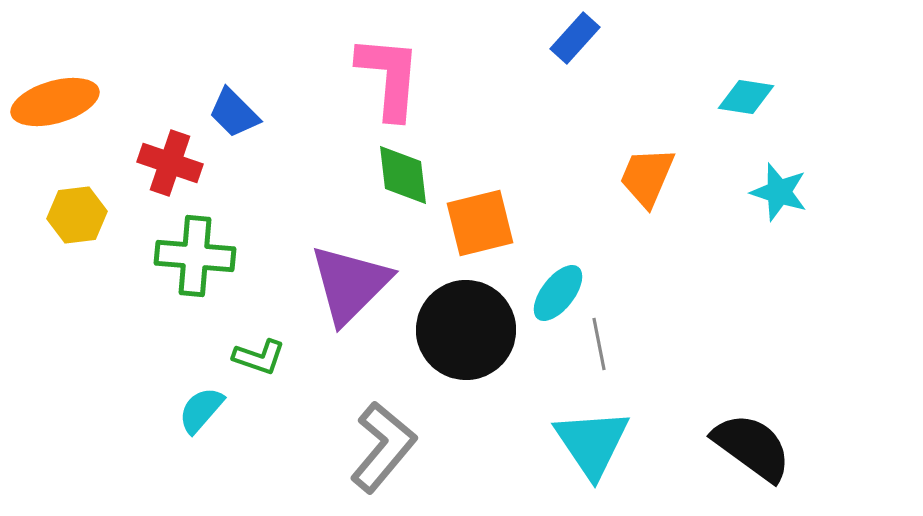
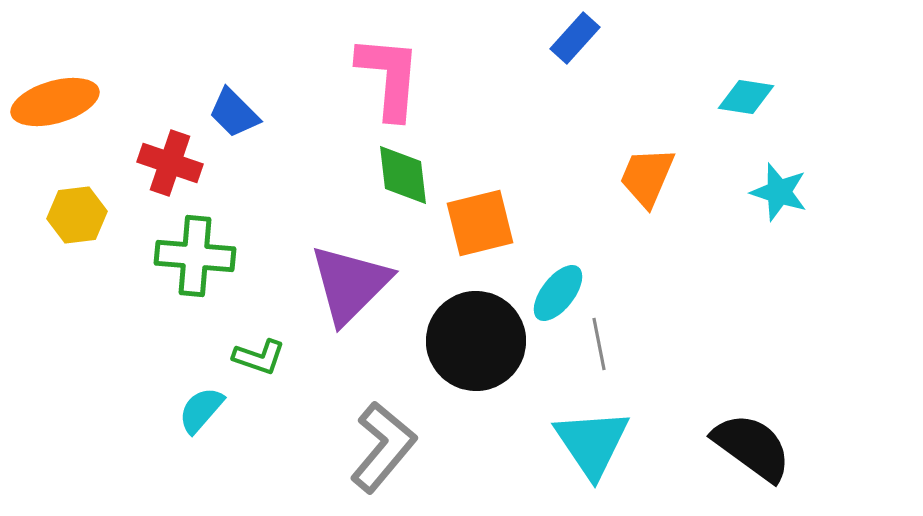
black circle: moved 10 px right, 11 px down
